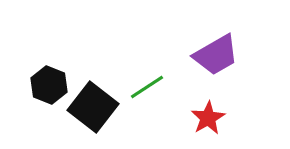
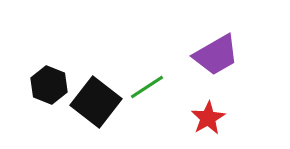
black square: moved 3 px right, 5 px up
